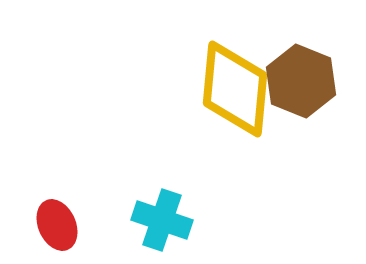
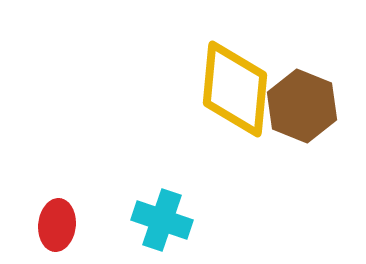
brown hexagon: moved 1 px right, 25 px down
red ellipse: rotated 30 degrees clockwise
